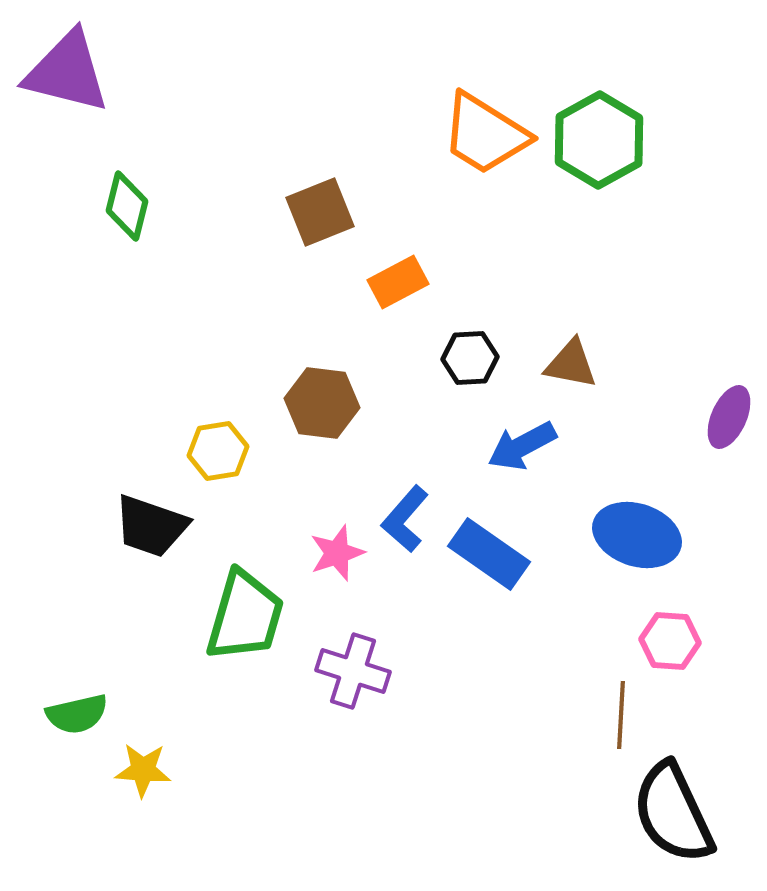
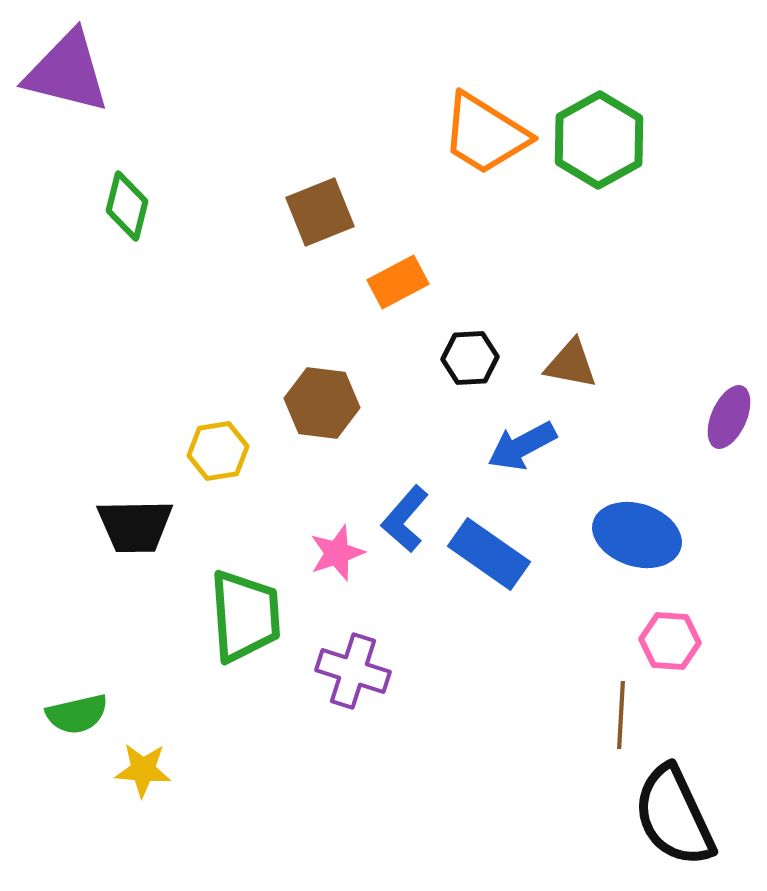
black trapezoid: moved 16 px left; rotated 20 degrees counterclockwise
green trapezoid: rotated 20 degrees counterclockwise
black semicircle: moved 1 px right, 3 px down
